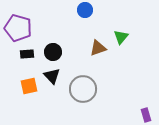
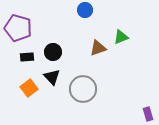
green triangle: rotated 28 degrees clockwise
black rectangle: moved 3 px down
black triangle: moved 1 px down
orange square: moved 2 px down; rotated 24 degrees counterclockwise
purple rectangle: moved 2 px right, 1 px up
